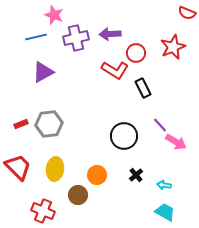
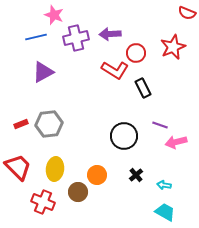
purple line: rotated 28 degrees counterclockwise
pink arrow: rotated 135 degrees clockwise
brown circle: moved 3 px up
red cross: moved 9 px up
